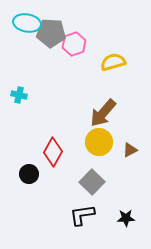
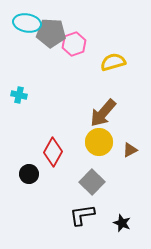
black star: moved 4 px left, 5 px down; rotated 24 degrees clockwise
